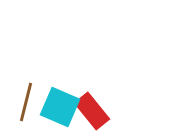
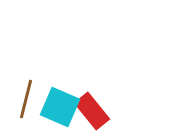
brown line: moved 3 px up
